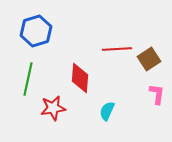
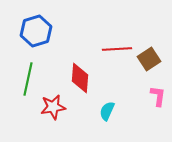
pink L-shape: moved 1 px right, 2 px down
red star: moved 1 px up
